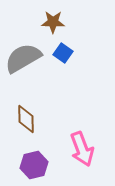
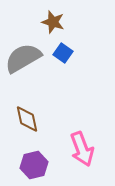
brown star: rotated 15 degrees clockwise
brown diamond: moved 1 px right; rotated 12 degrees counterclockwise
